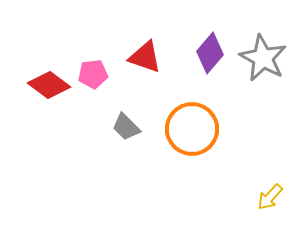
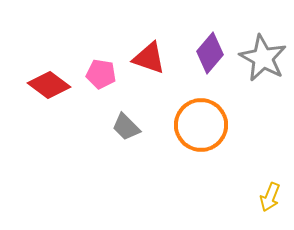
red triangle: moved 4 px right, 1 px down
pink pentagon: moved 8 px right; rotated 16 degrees clockwise
orange circle: moved 9 px right, 4 px up
yellow arrow: rotated 20 degrees counterclockwise
